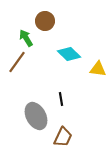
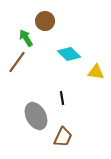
yellow triangle: moved 2 px left, 3 px down
black line: moved 1 px right, 1 px up
